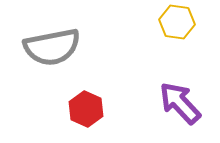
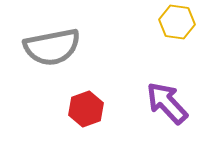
purple arrow: moved 13 px left
red hexagon: rotated 16 degrees clockwise
